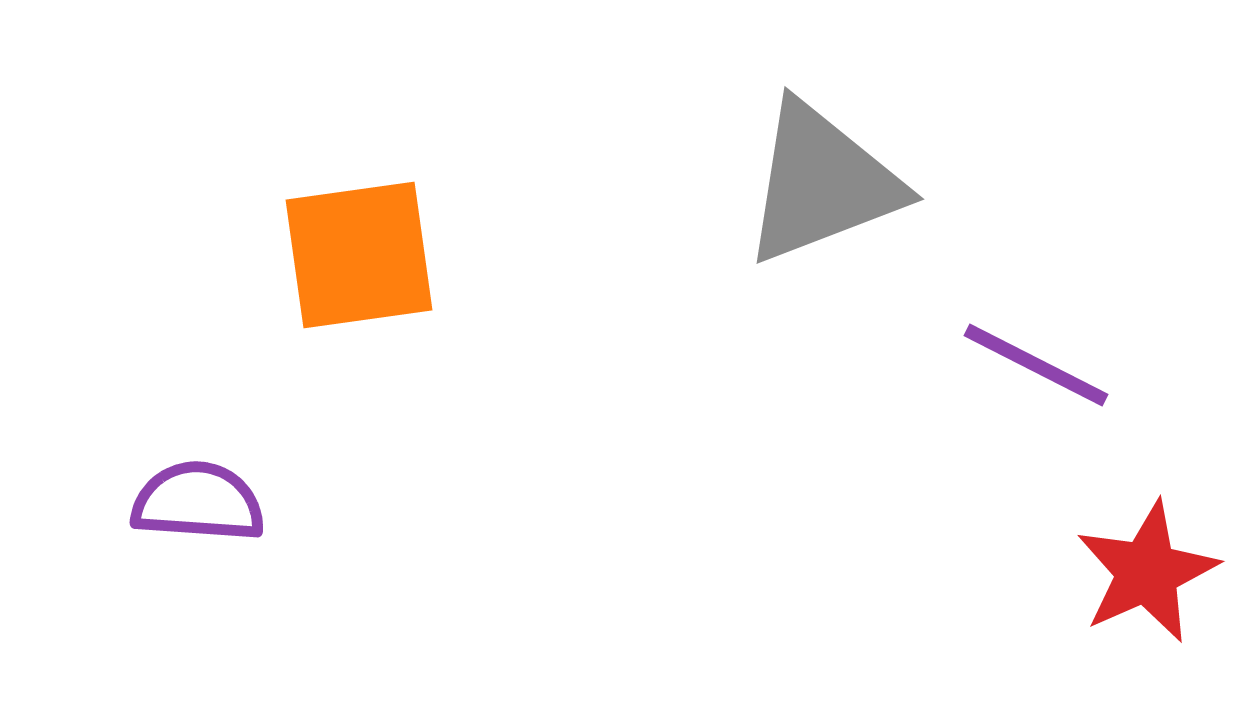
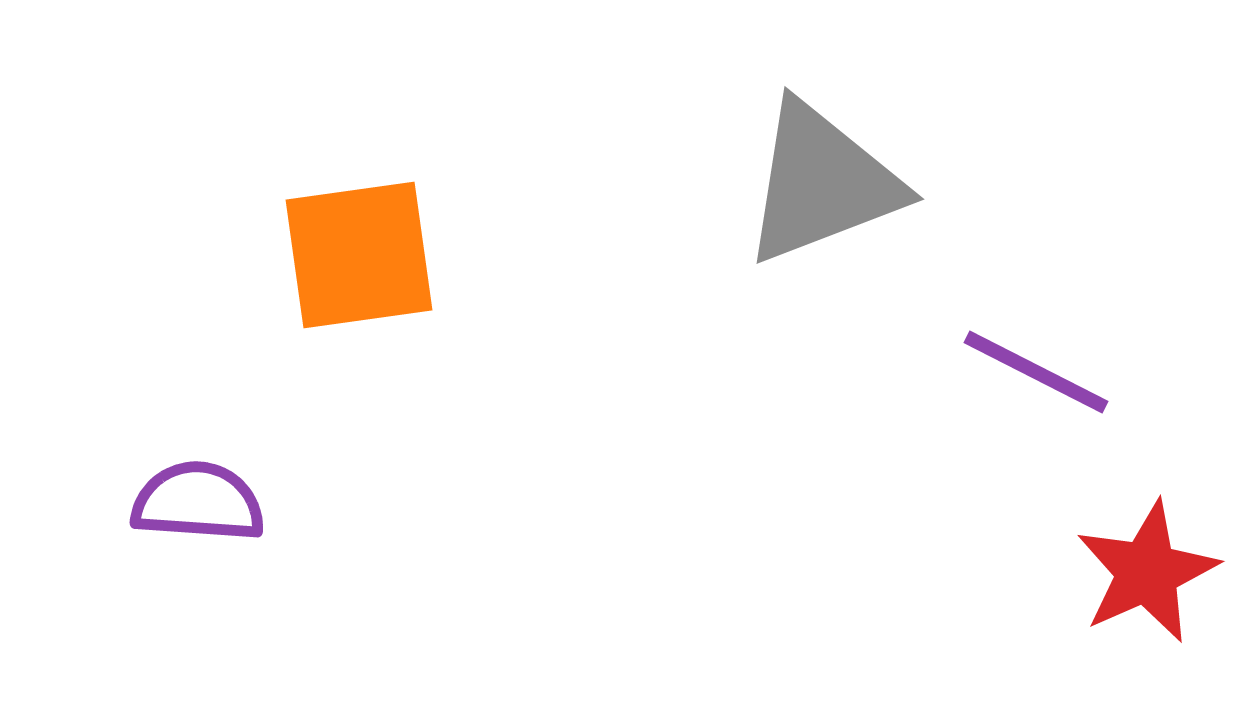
purple line: moved 7 px down
